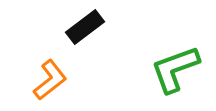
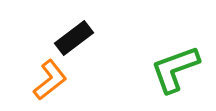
black rectangle: moved 11 px left, 11 px down
